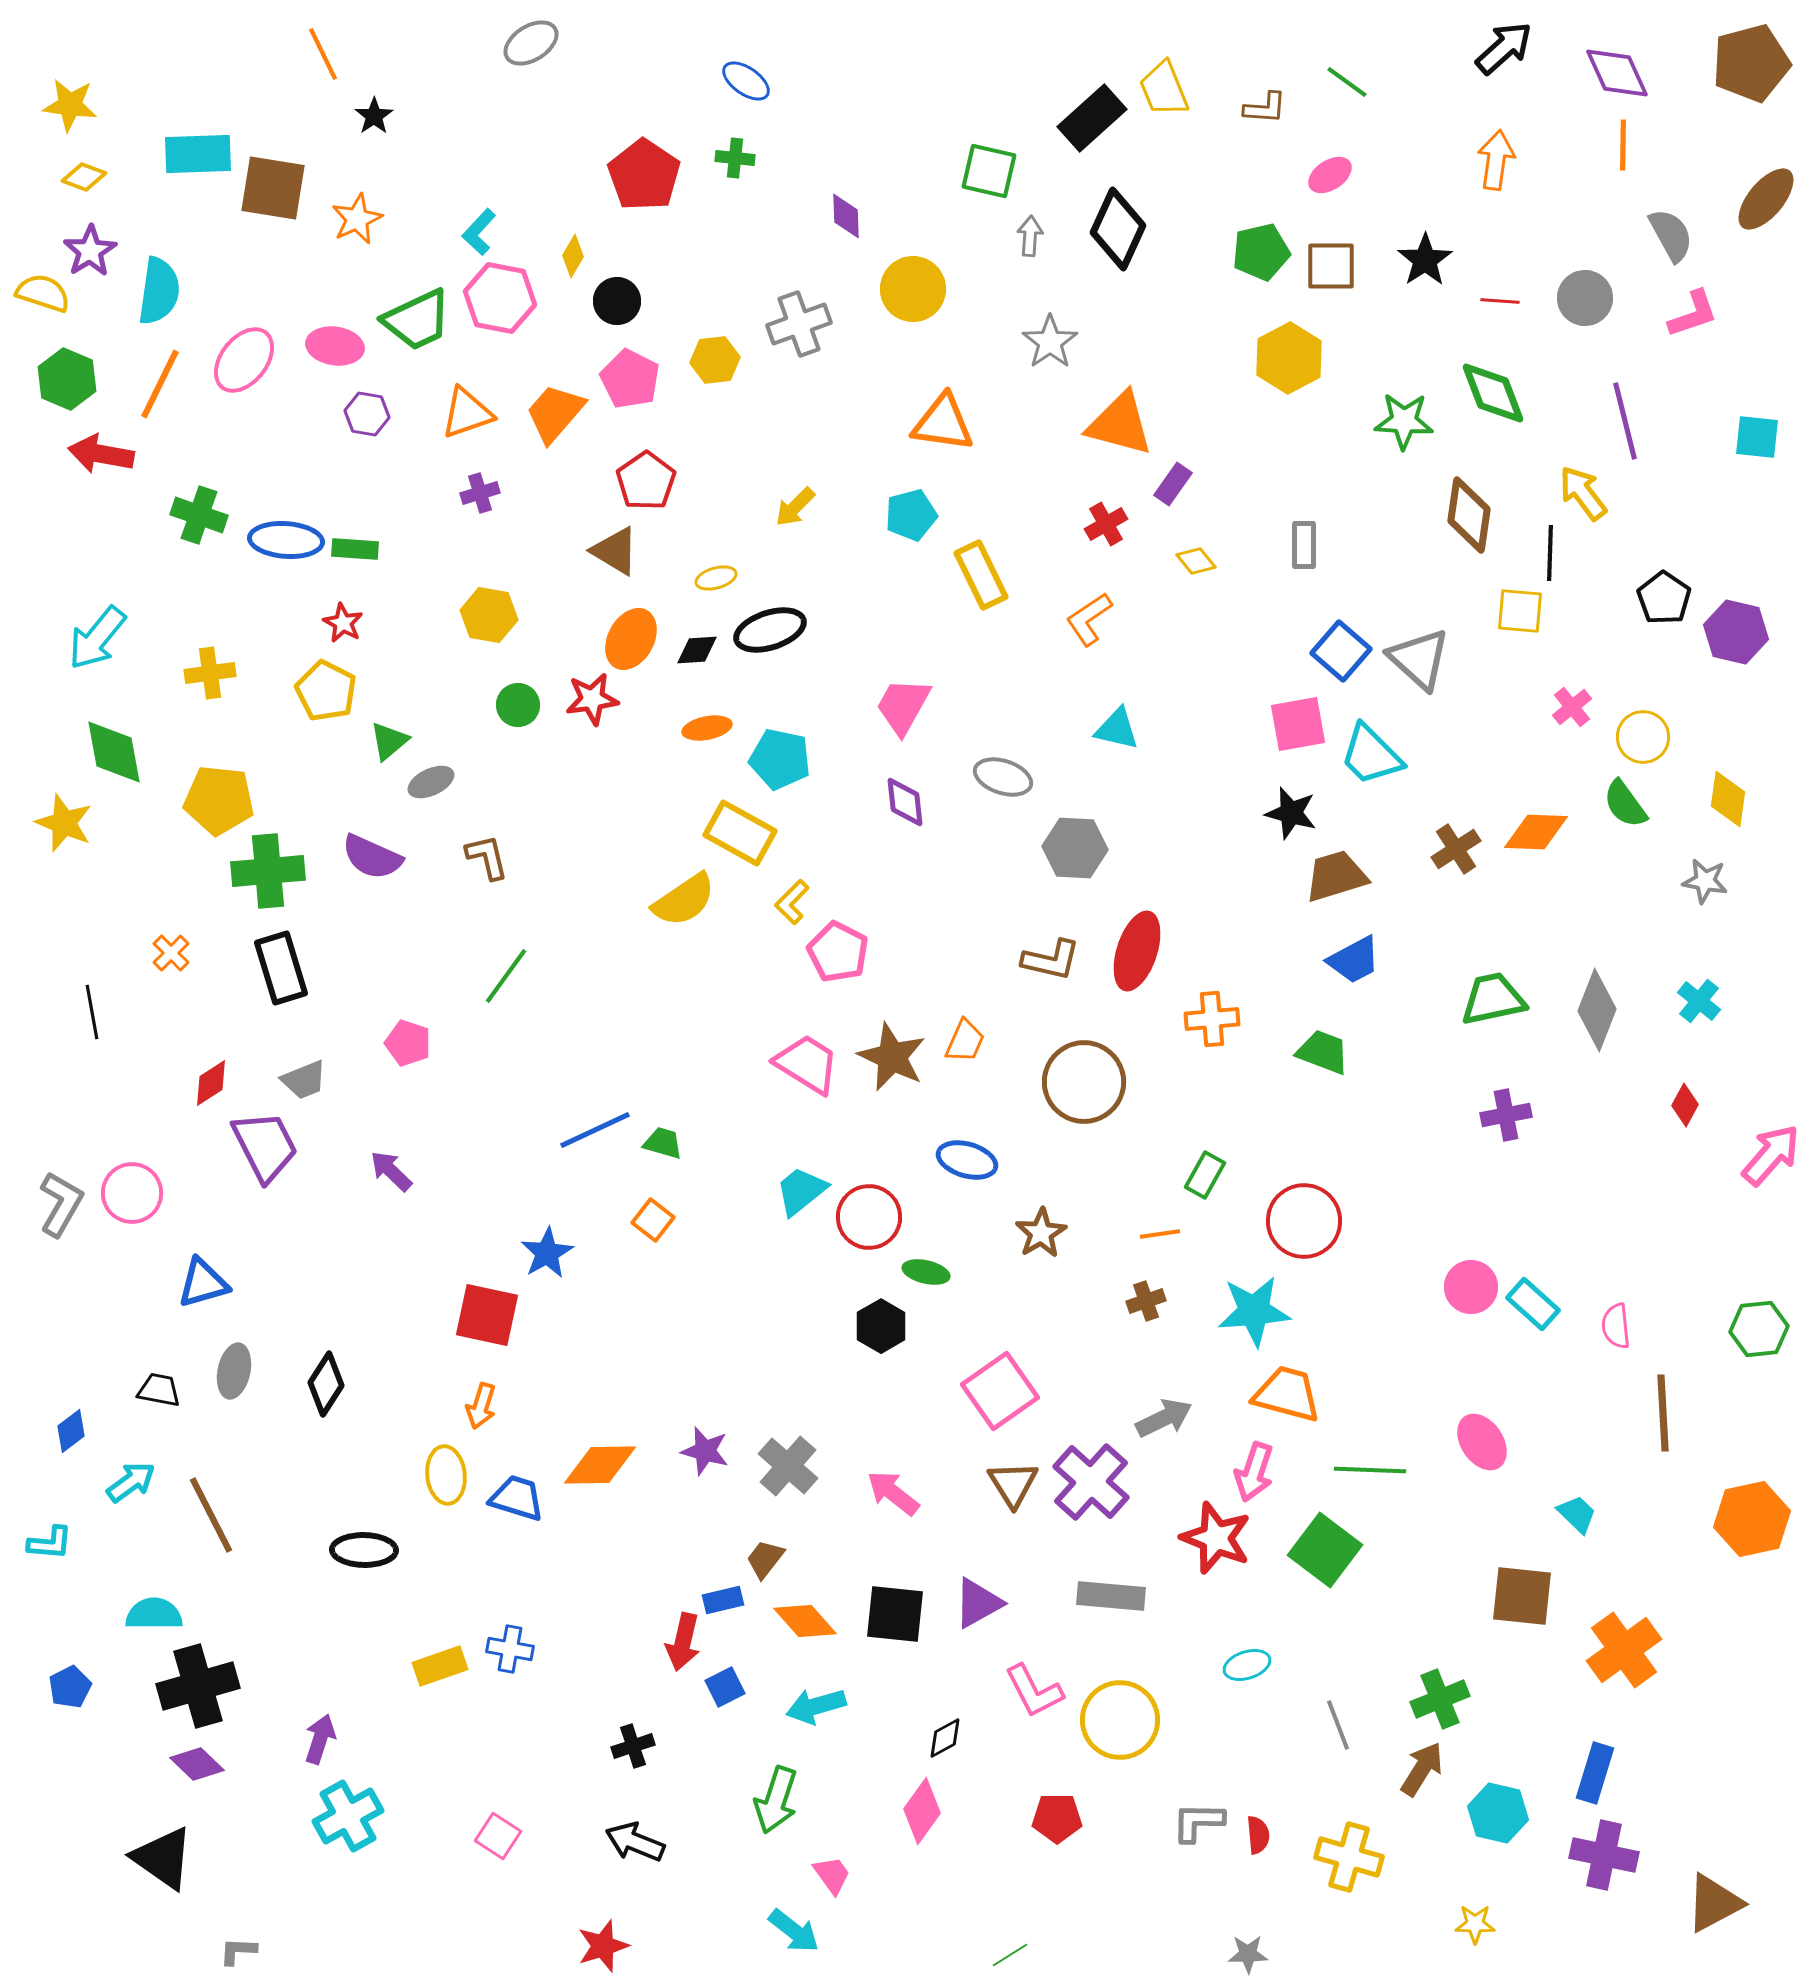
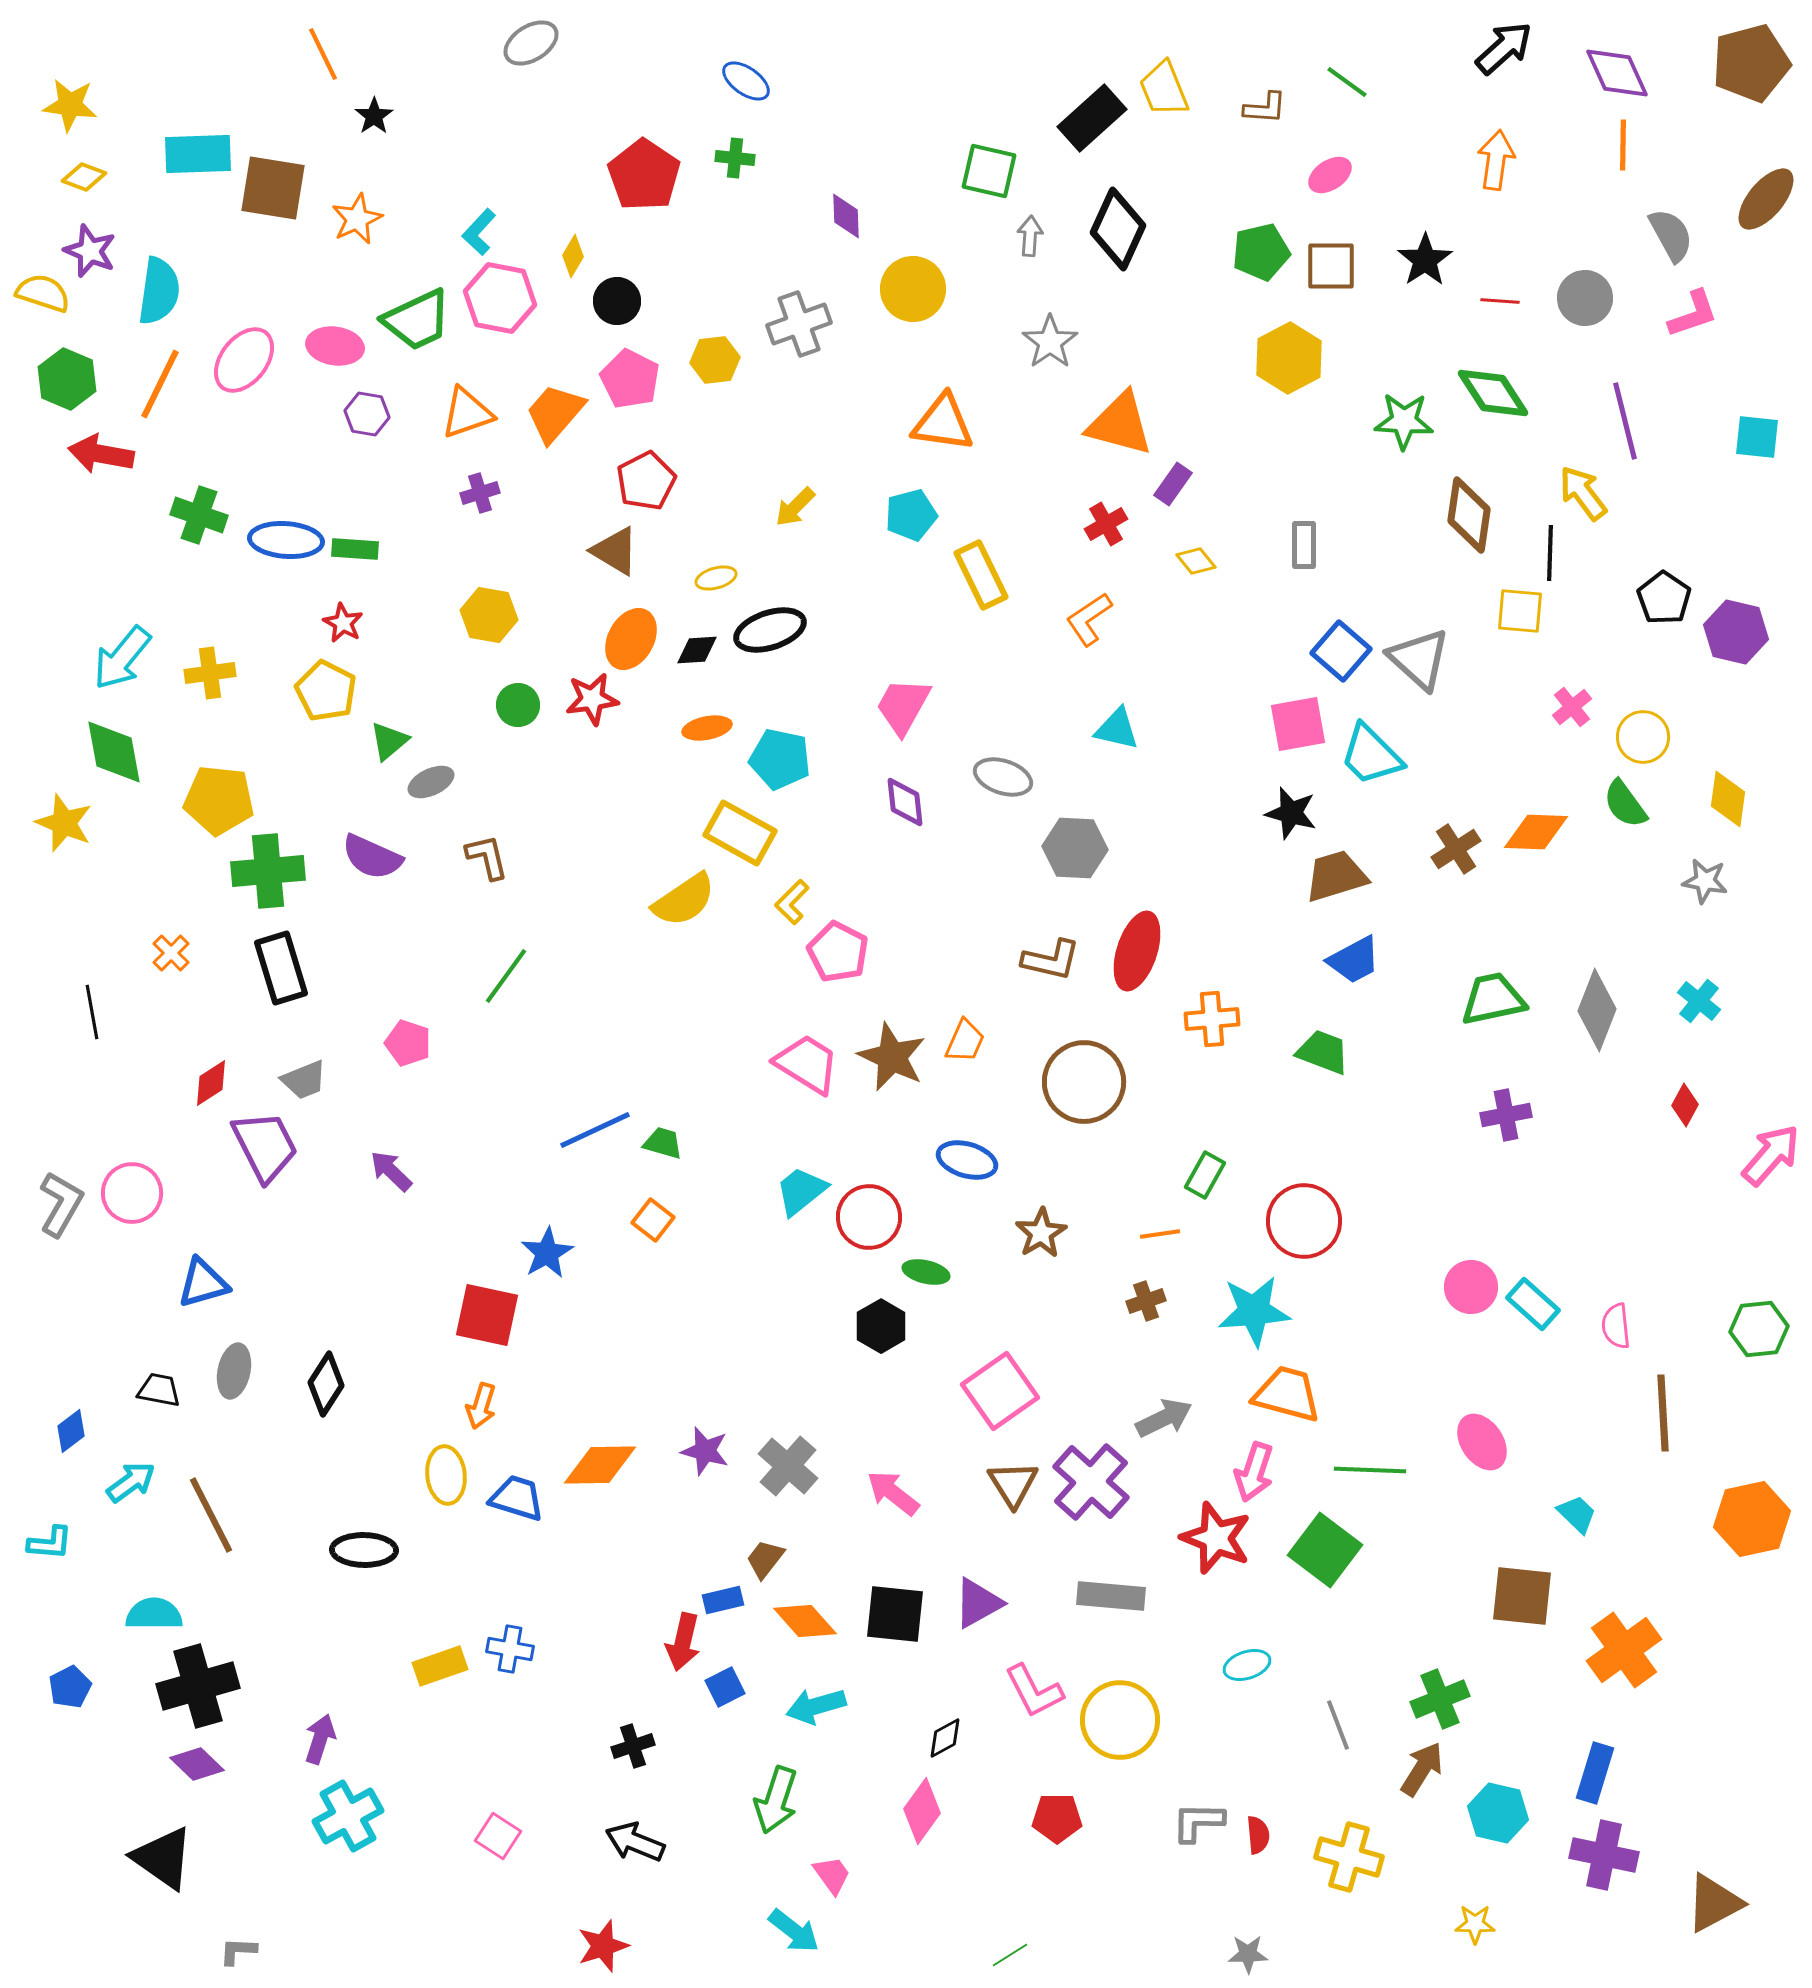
purple star at (90, 251): rotated 18 degrees counterclockwise
green diamond at (1493, 393): rotated 12 degrees counterclockwise
red pentagon at (646, 481): rotated 8 degrees clockwise
cyan arrow at (97, 638): moved 25 px right, 20 px down
